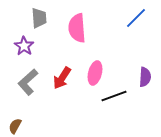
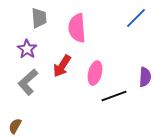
purple star: moved 3 px right, 3 px down
red arrow: moved 12 px up
